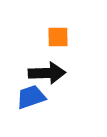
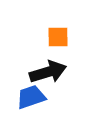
black arrow: moved 1 px right, 1 px up; rotated 15 degrees counterclockwise
